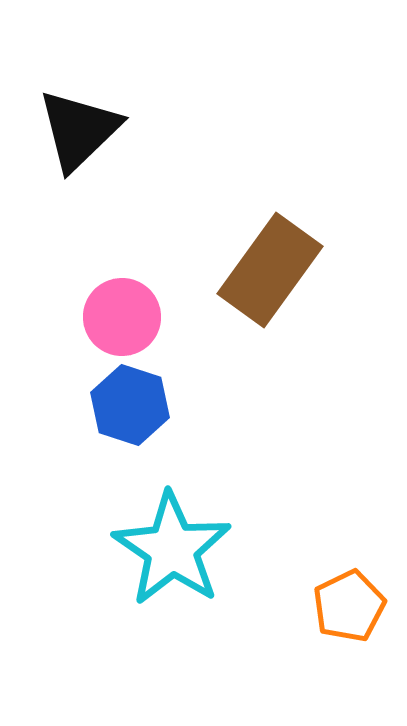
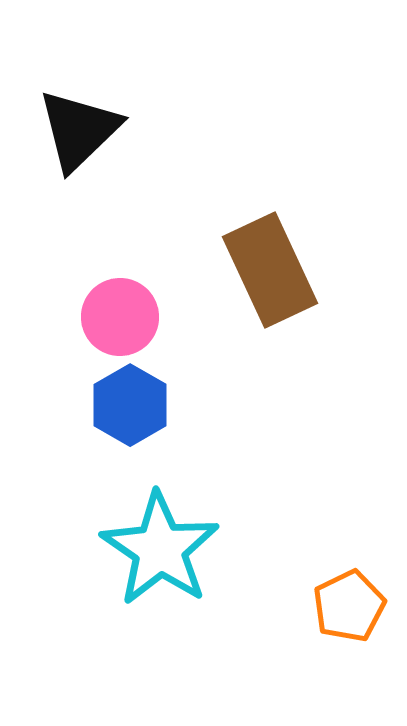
brown rectangle: rotated 61 degrees counterclockwise
pink circle: moved 2 px left
blue hexagon: rotated 12 degrees clockwise
cyan star: moved 12 px left
